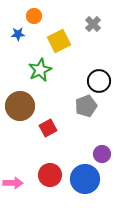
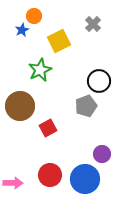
blue star: moved 4 px right, 4 px up; rotated 24 degrees counterclockwise
